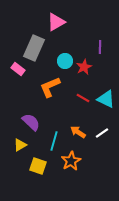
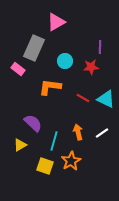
red star: moved 7 px right; rotated 21 degrees clockwise
orange L-shape: rotated 30 degrees clockwise
purple semicircle: moved 2 px right, 1 px down
orange arrow: rotated 42 degrees clockwise
yellow square: moved 7 px right
